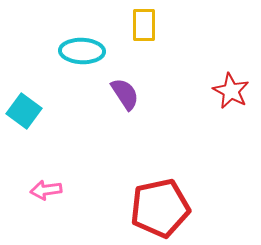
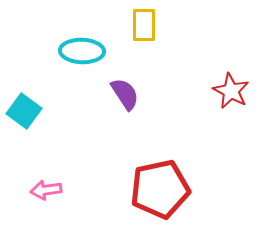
red pentagon: moved 19 px up
